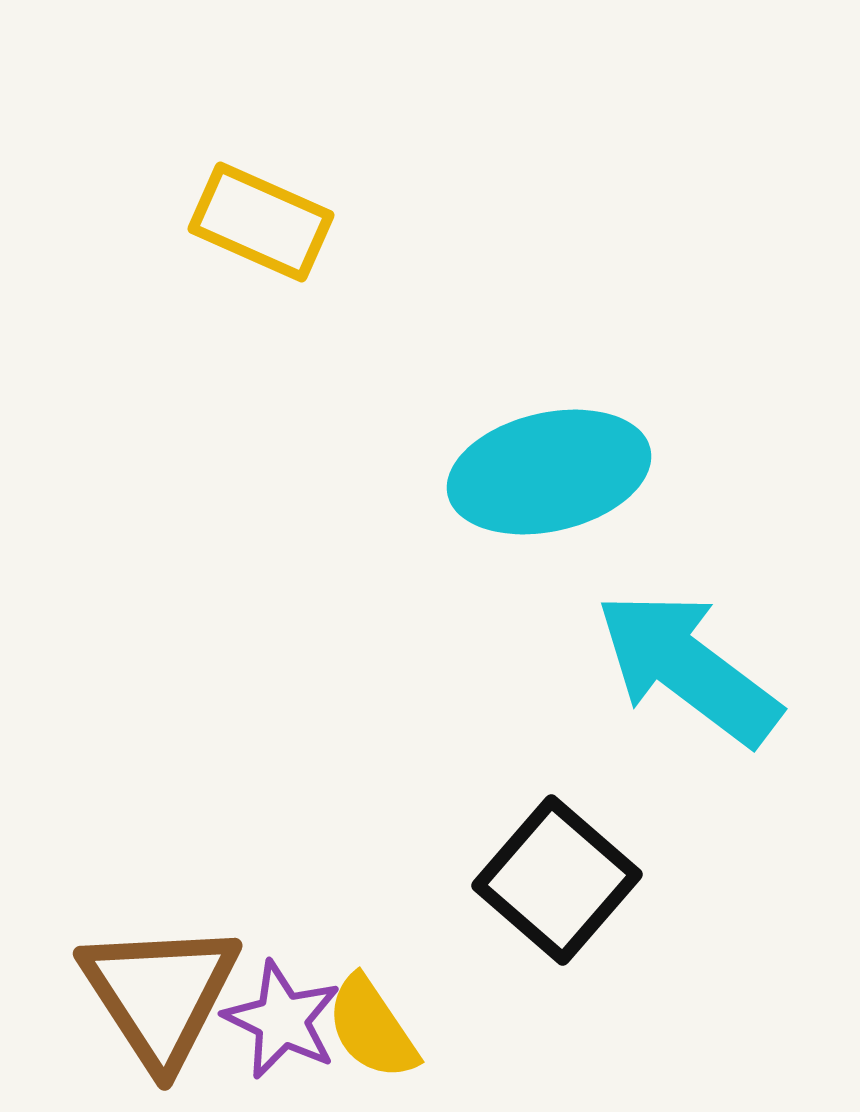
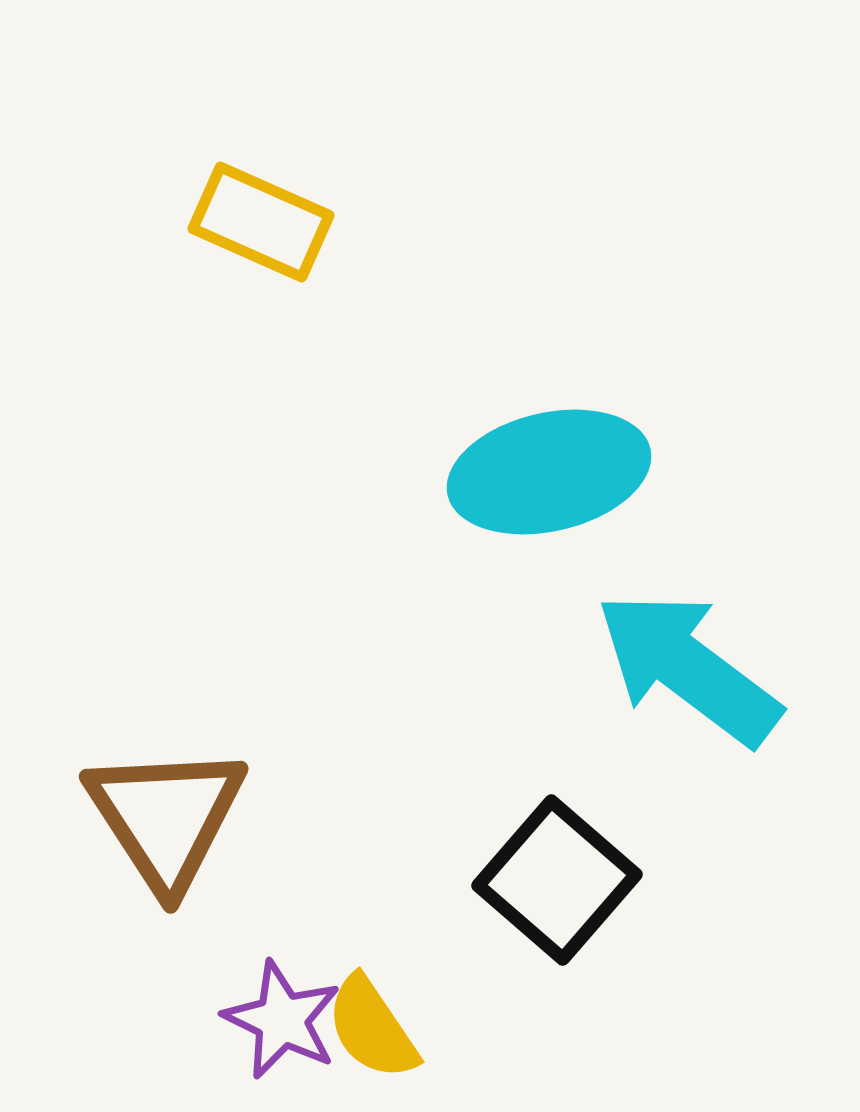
brown triangle: moved 6 px right, 177 px up
